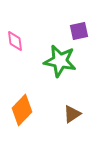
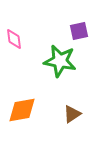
pink diamond: moved 1 px left, 2 px up
orange diamond: rotated 36 degrees clockwise
